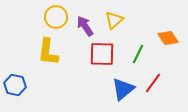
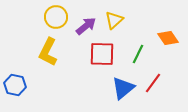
purple arrow: moved 1 px right; rotated 85 degrees clockwise
yellow L-shape: rotated 20 degrees clockwise
blue triangle: moved 1 px up
